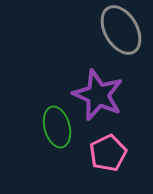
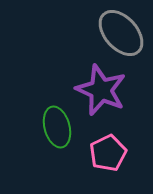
gray ellipse: moved 3 px down; rotated 12 degrees counterclockwise
purple star: moved 3 px right, 5 px up
